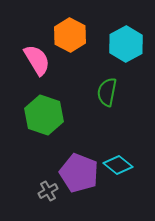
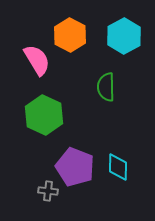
cyan hexagon: moved 2 px left, 8 px up
green semicircle: moved 1 px left, 5 px up; rotated 12 degrees counterclockwise
green hexagon: rotated 6 degrees clockwise
cyan diamond: moved 2 px down; rotated 52 degrees clockwise
purple pentagon: moved 4 px left, 6 px up
gray cross: rotated 36 degrees clockwise
